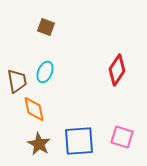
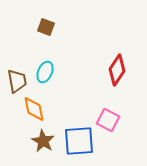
pink square: moved 14 px left, 17 px up; rotated 10 degrees clockwise
brown star: moved 4 px right, 3 px up
